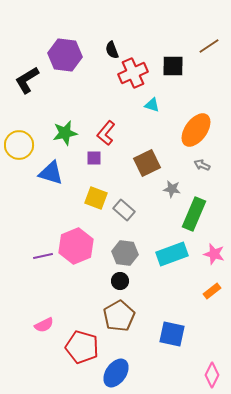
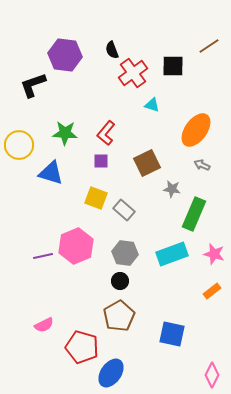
red cross: rotated 12 degrees counterclockwise
black L-shape: moved 6 px right, 5 px down; rotated 12 degrees clockwise
green star: rotated 15 degrees clockwise
purple square: moved 7 px right, 3 px down
blue ellipse: moved 5 px left
